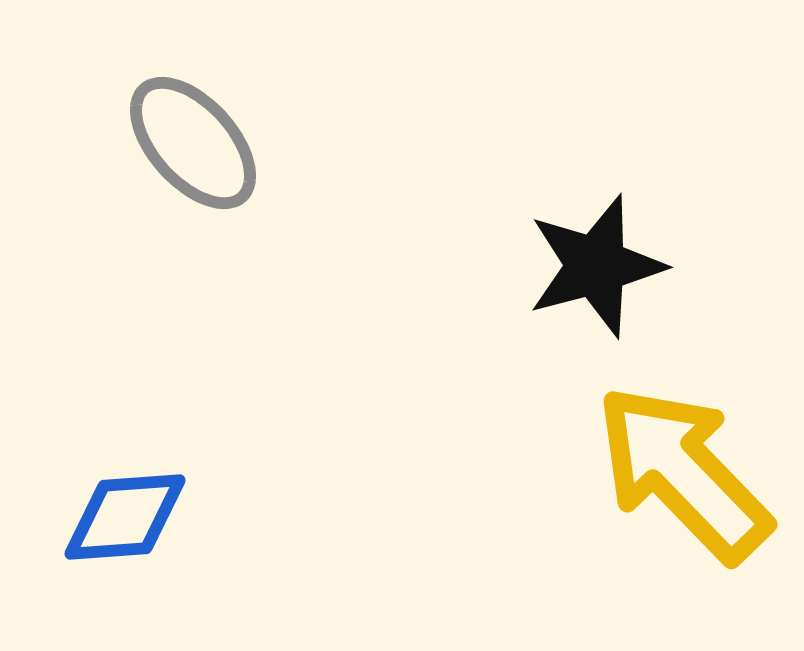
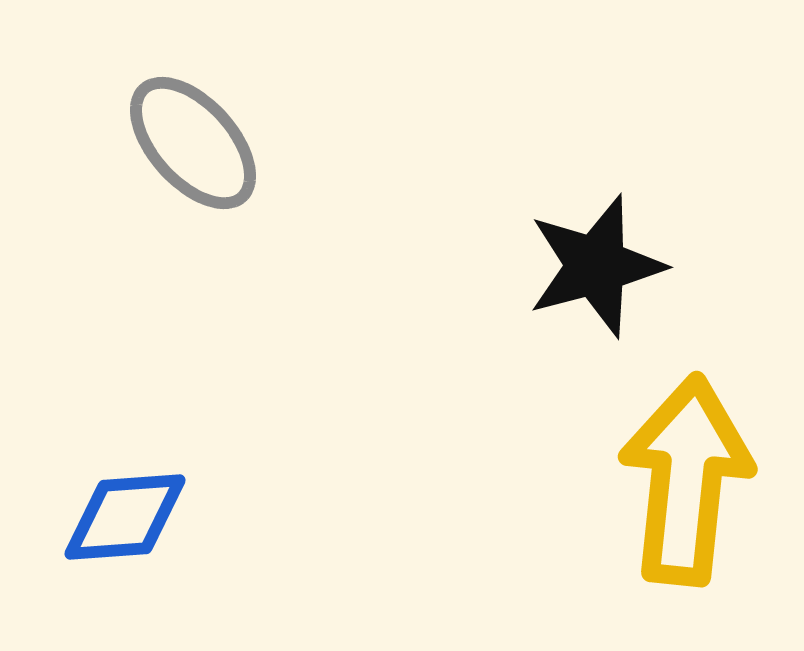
yellow arrow: moved 3 px right, 7 px down; rotated 50 degrees clockwise
